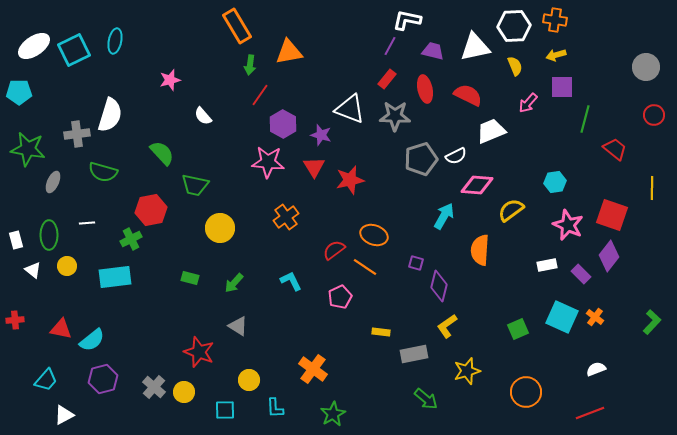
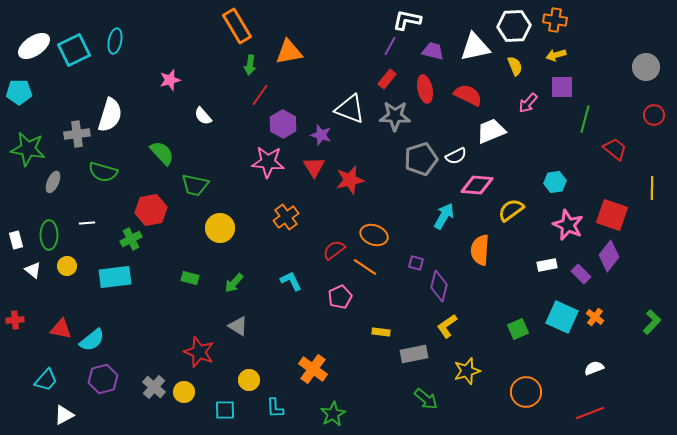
white semicircle at (596, 369): moved 2 px left, 1 px up
